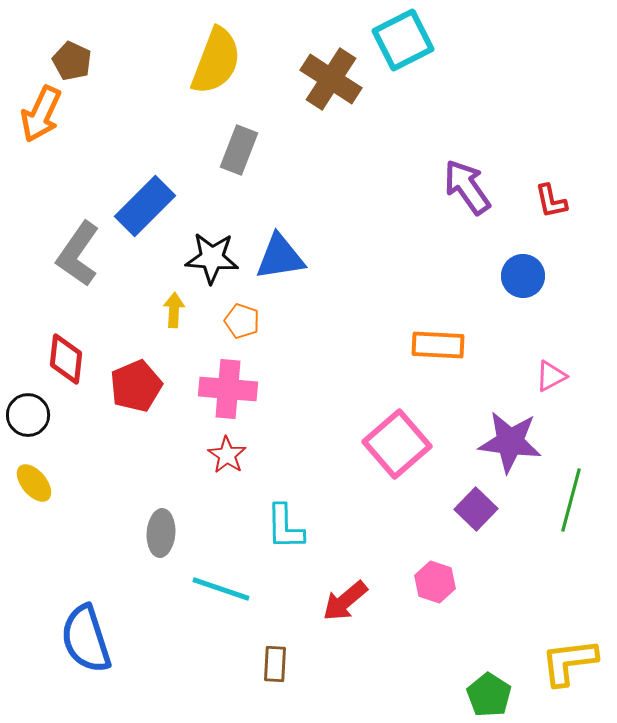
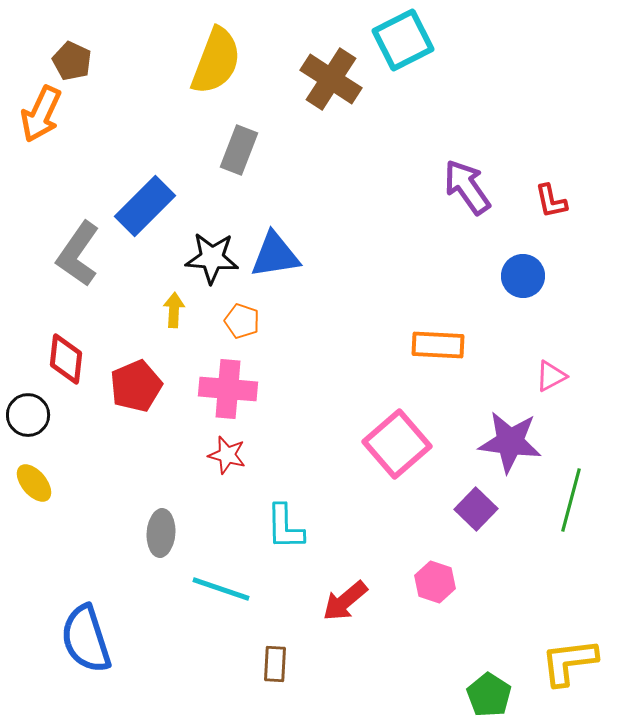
blue triangle: moved 5 px left, 2 px up
red star: rotated 18 degrees counterclockwise
